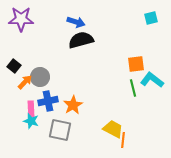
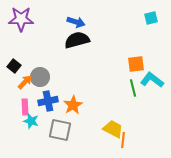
black semicircle: moved 4 px left
pink rectangle: moved 6 px left, 2 px up
